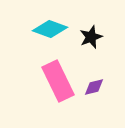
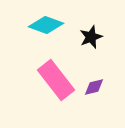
cyan diamond: moved 4 px left, 4 px up
pink rectangle: moved 2 px left, 1 px up; rotated 12 degrees counterclockwise
